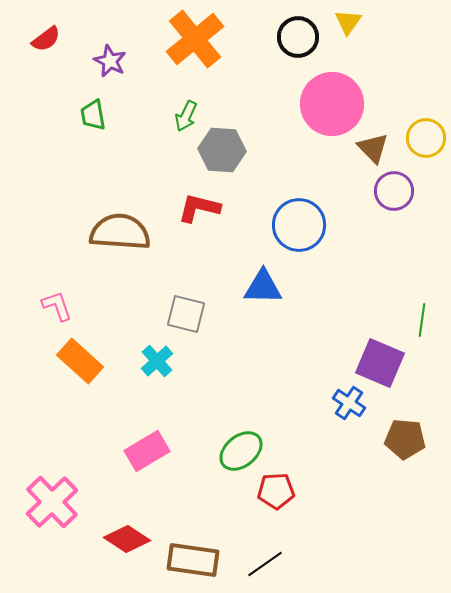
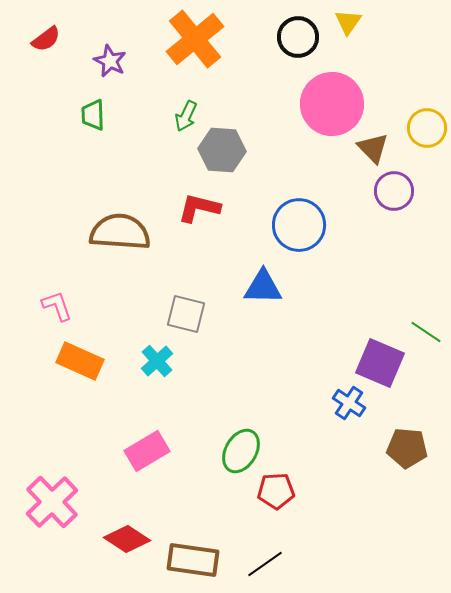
green trapezoid: rotated 8 degrees clockwise
yellow circle: moved 1 px right, 10 px up
green line: moved 4 px right, 12 px down; rotated 64 degrees counterclockwise
orange rectangle: rotated 18 degrees counterclockwise
brown pentagon: moved 2 px right, 9 px down
green ellipse: rotated 21 degrees counterclockwise
